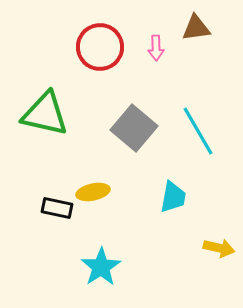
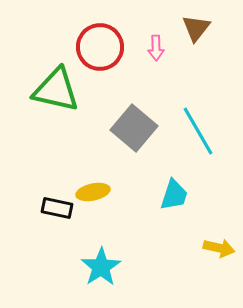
brown triangle: rotated 44 degrees counterclockwise
green triangle: moved 11 px right, 24 px up
cyan trapezoid: moved 1 px right, 2 px up; rotated 8 degrees clockwise
